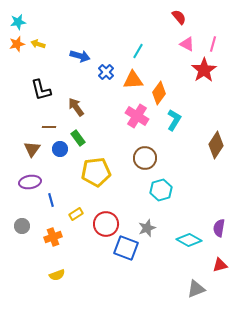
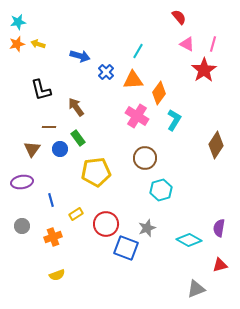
purple ellipse: moved 8 px left
